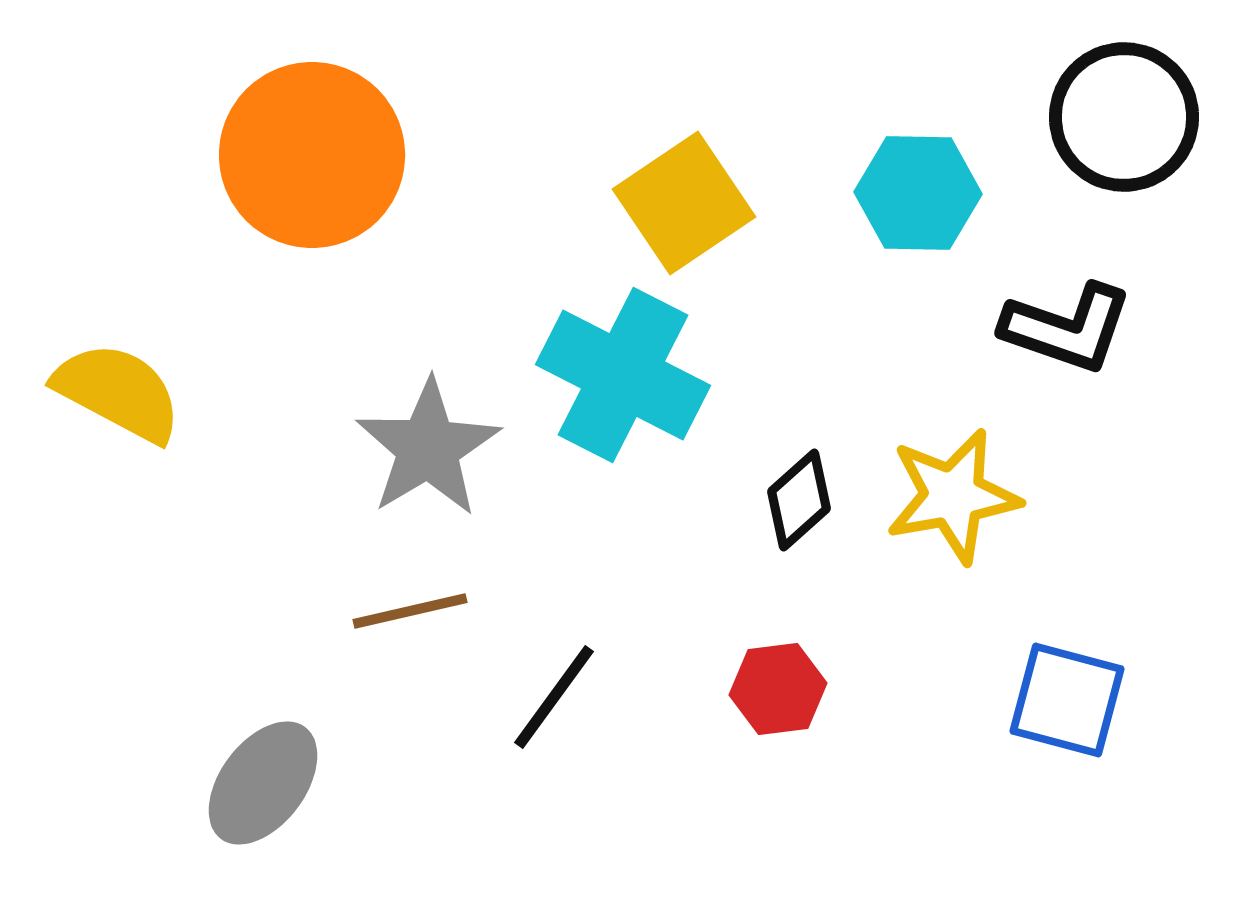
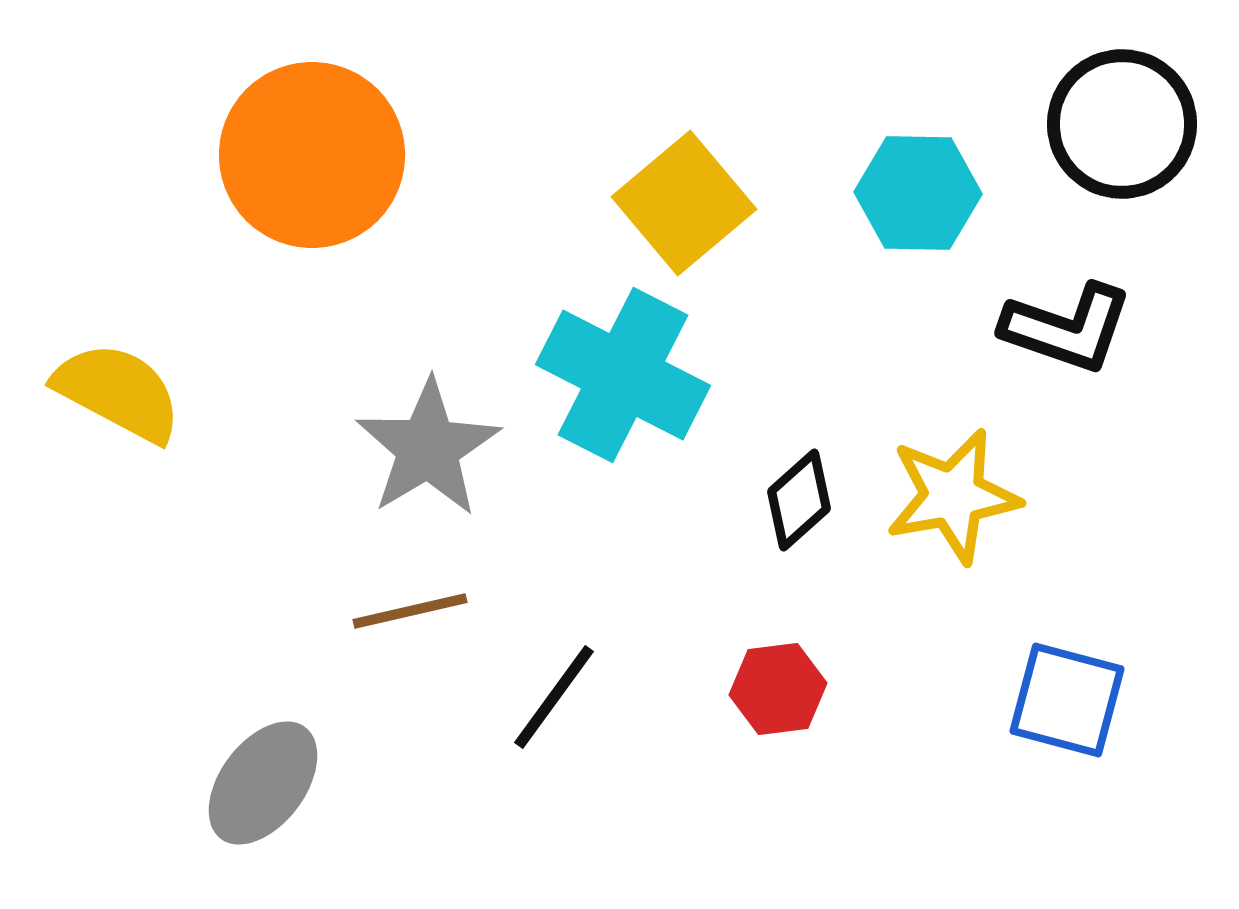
black circle: moved 2 px left, 7 px down
yellow square: rotated 6 degrees counterclockwise
